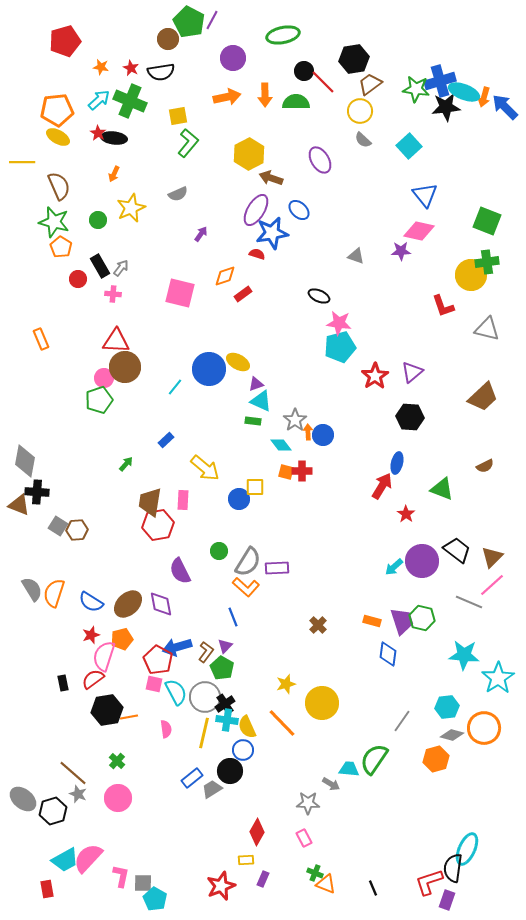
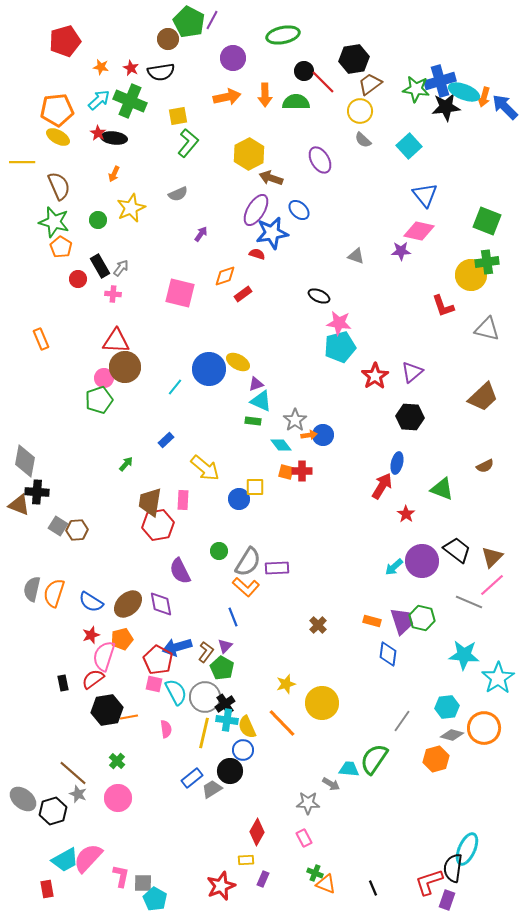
orange arrow at (308, 432): moved 1 px right, 3 px down; rotated 84 degrees clockwise
gray semicircle at (32, 589): rotated 135 degrees counterclockwise
